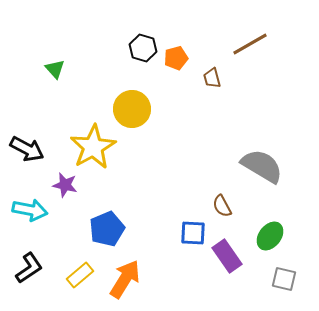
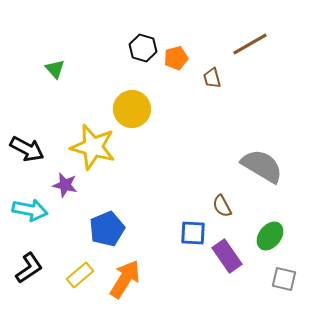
yellow star: rotated 27 degrees counterclockwise
